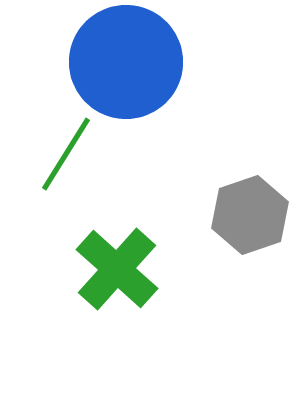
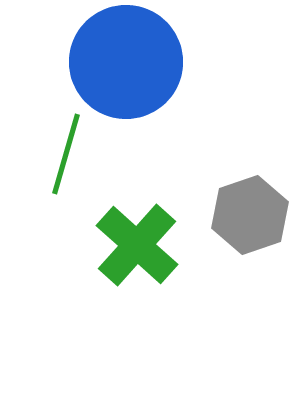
green line: rotated 16 degrees counterclockwise
green cross: moved 20 px right, 24 px up
